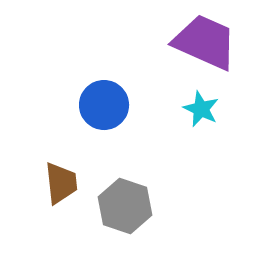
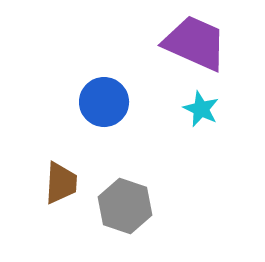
purple trapezoid: moved 10 px left, 1 px down
blue circle: moved 3 px up
brown trapezoid: rotated 9 degrees clockwise
